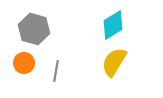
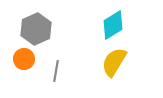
gray hexagon: moved 2 px right; rotated 20 degrees clockwise
orange circle: moved 4 px up
